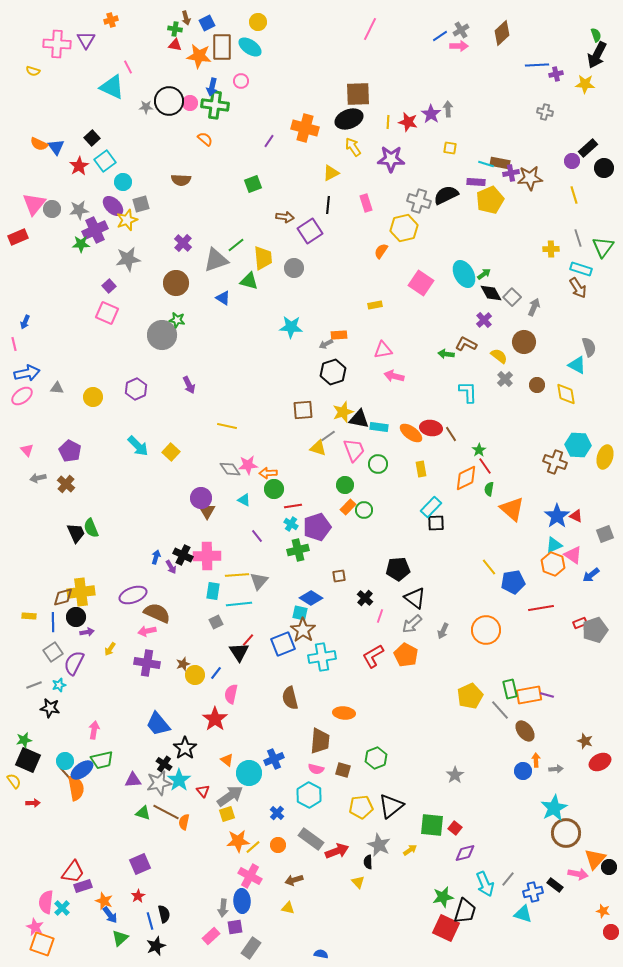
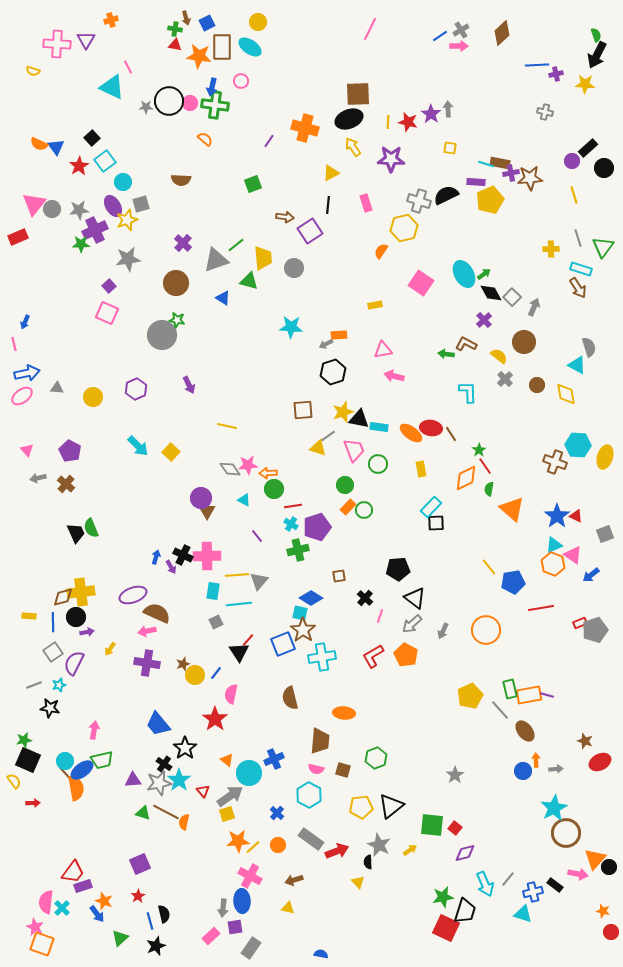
purple ellipse at (113, 206): rotated 15 degrees clockwise
blue arrow at (110, 915): moved 13 px left, 1 px up
